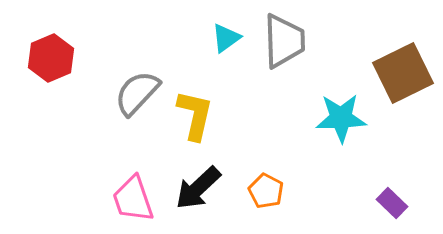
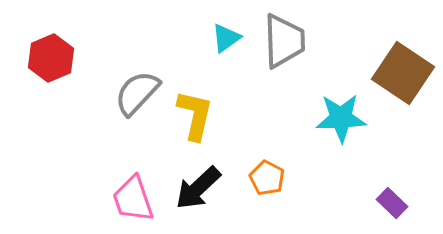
brown square: rotated 30 degrees counterclockwise
orange pentagon: moved 1 px right, 13 px up
